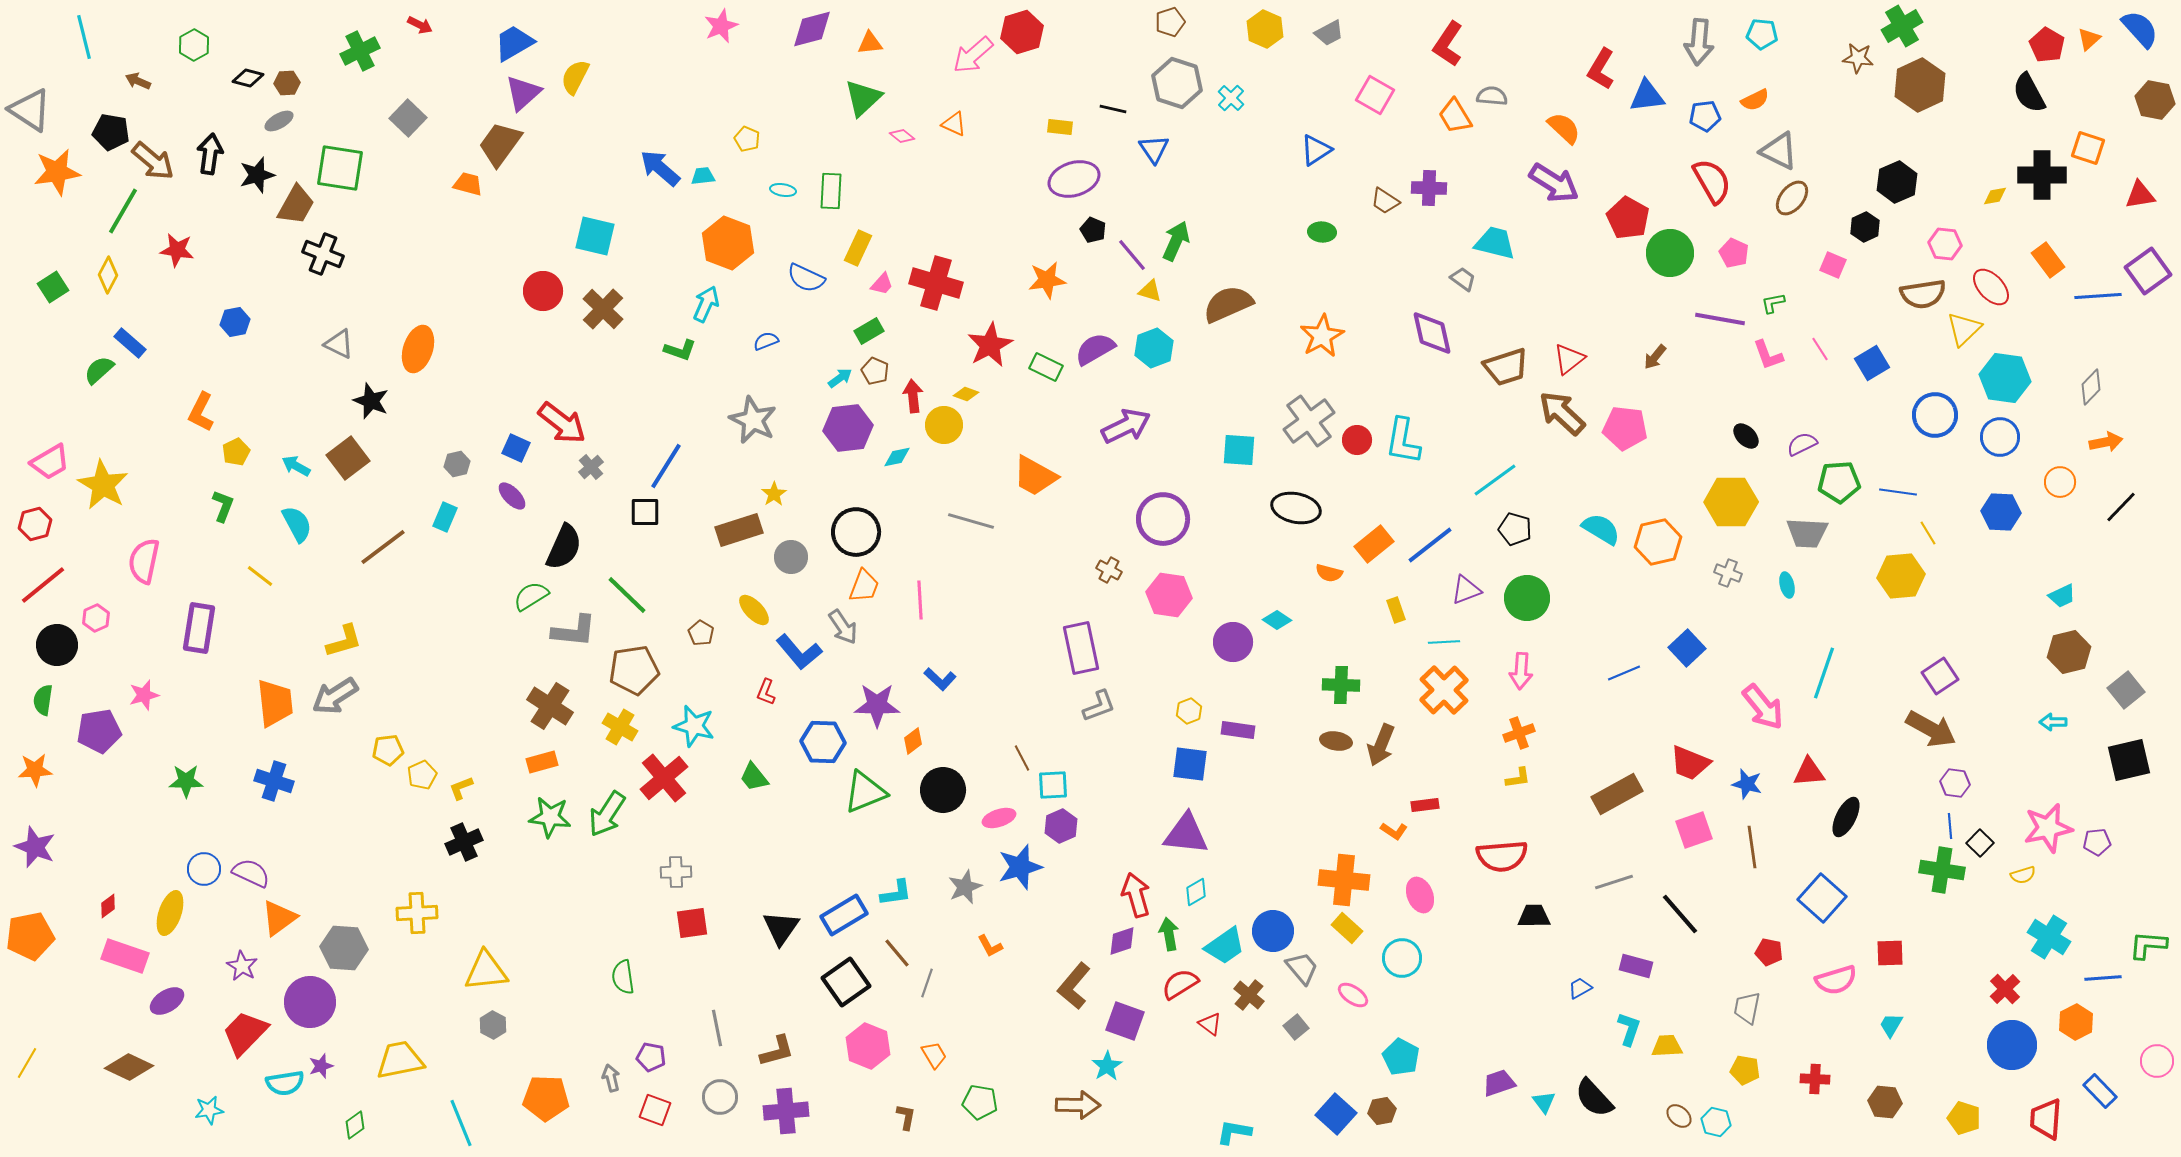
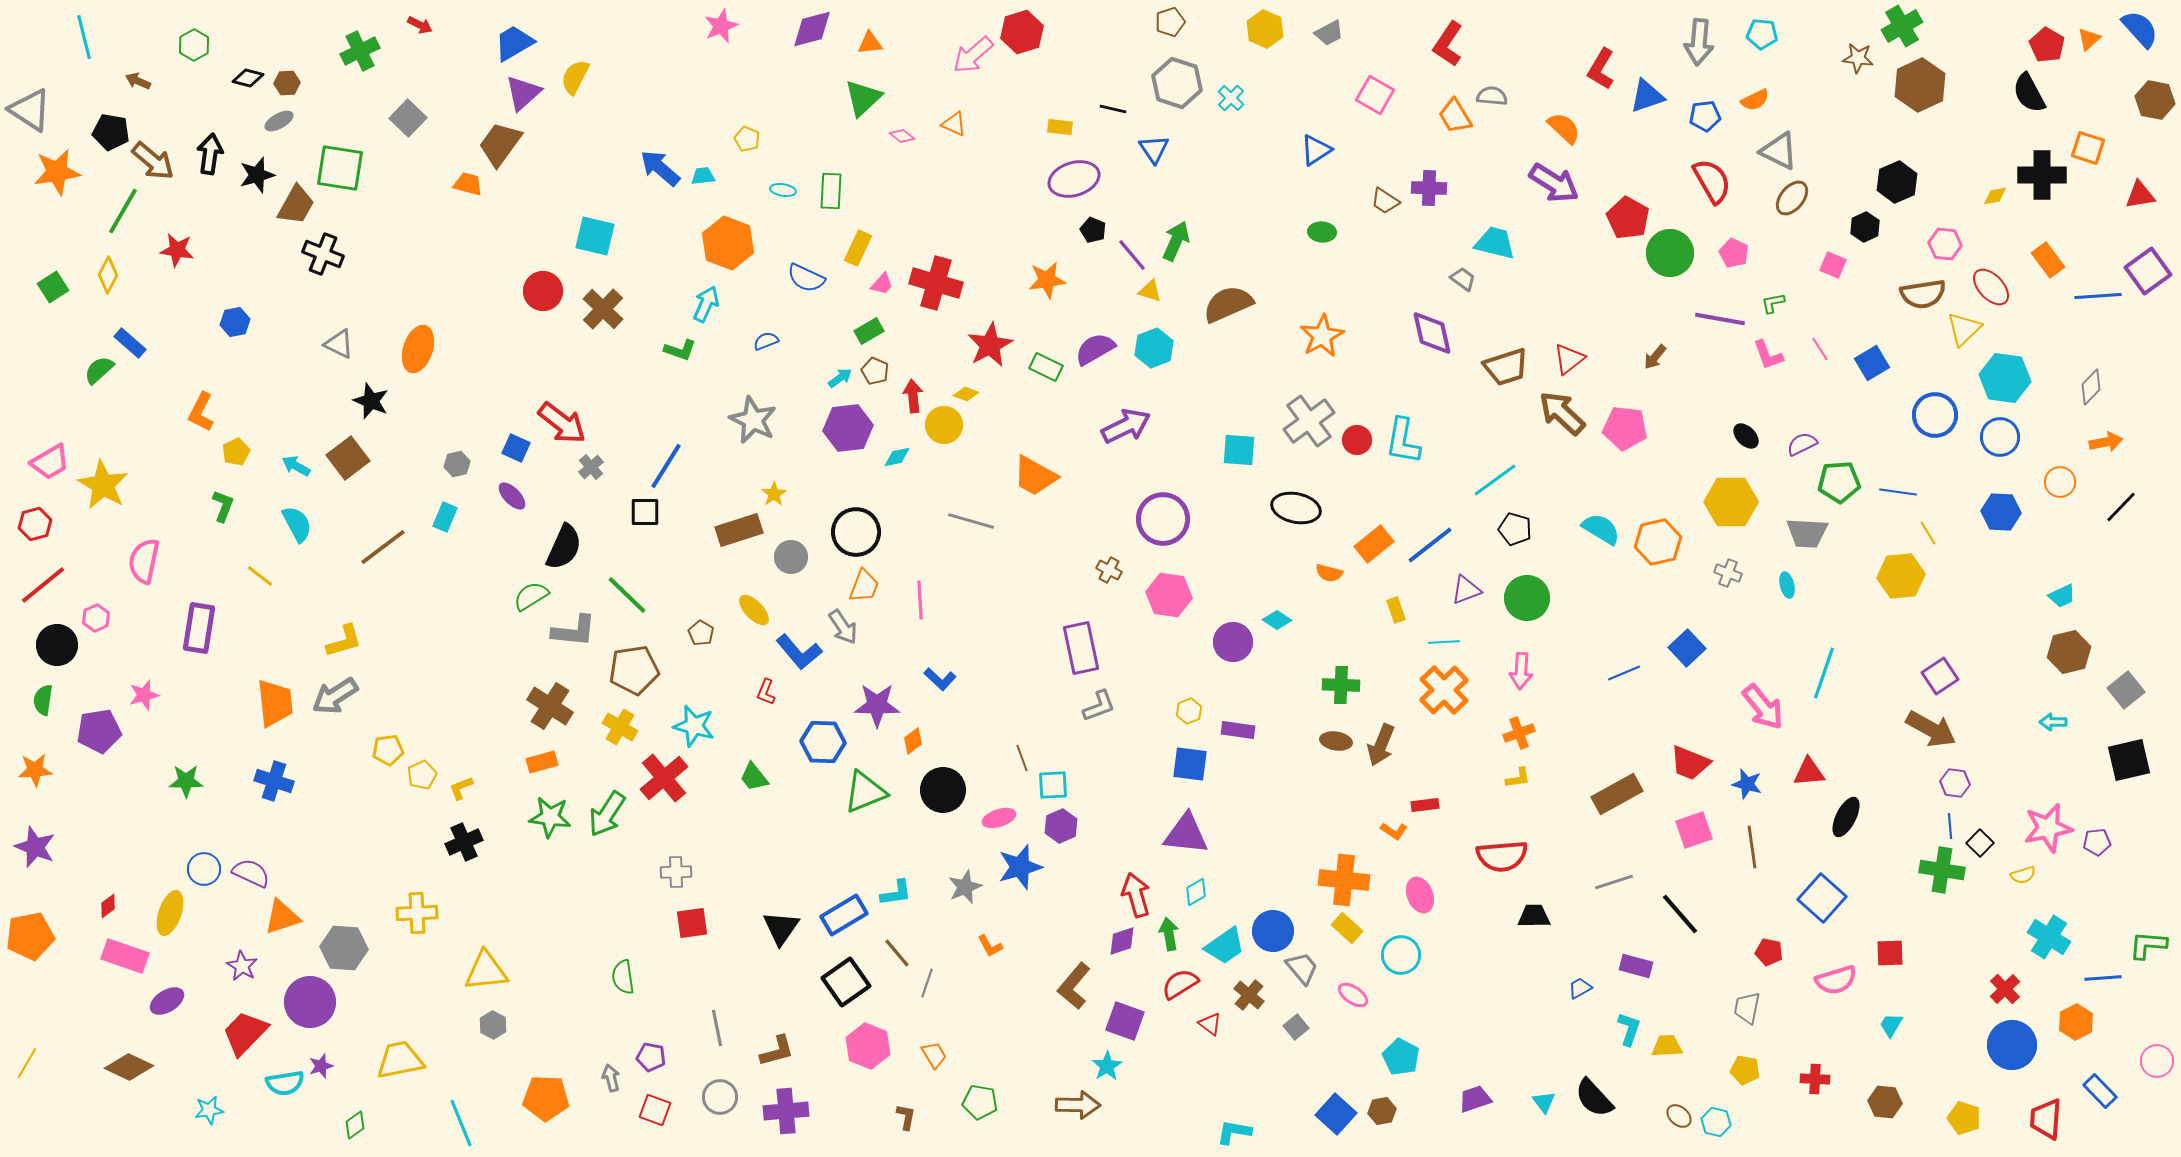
blue triangle at (1647, 96): rotated 12 degrees counterclockwise
brown line at (1022, 758): rotated 8 degrees clockwise
orange triangle at (279, 918): moved 3 px right, 1 px up; rotated 18 degrees clockwise
cyan circle at (1402, 958): moved 1 px left, 3 px up
purple trapezoid at (1499, 1083): moved 24 px left, 16 px down
